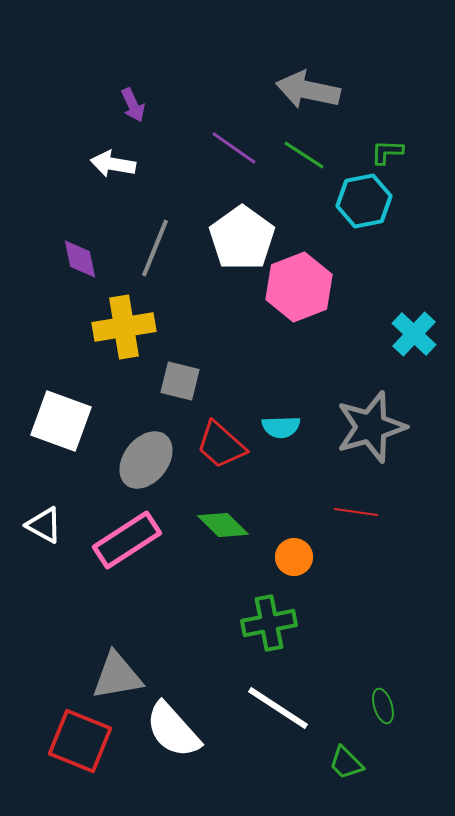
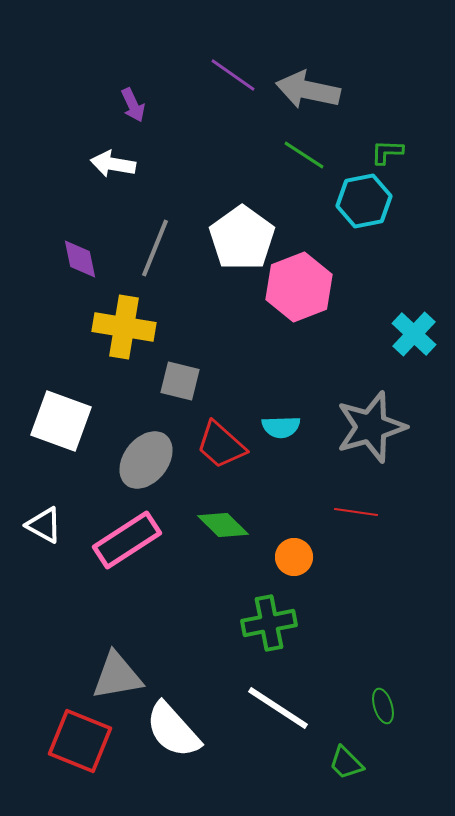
purple line: moved 1 px left, 73 px up
yellow cross: rotated 18 degrees clockwise
